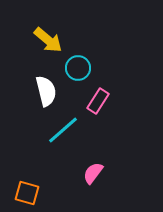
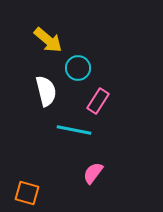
cyan line: moved 11 px right; rotated 52 degrees clockwise
